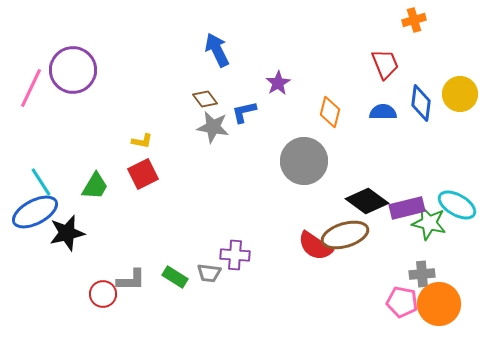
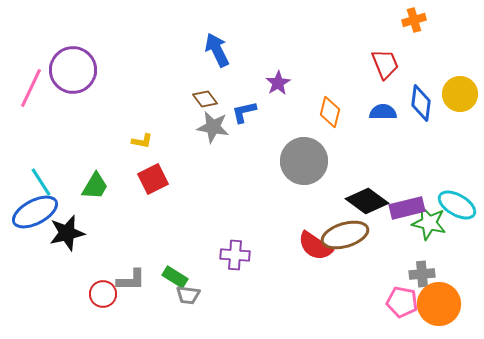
red square: moved 10 px right, 5 px down
gray trapezoid: moved 21 px left, 22 px down
